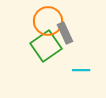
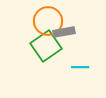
gray rectangle: moved 1 px left, 1 px up; rotated 75 degrees counterclockwise
cyan line: moved 1 px left, 3 px up
